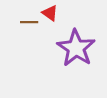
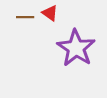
brown line: moved 4 px left, 5 px up
